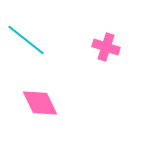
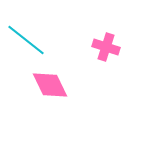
pink diamond: moved 10 px right, 18 px up
